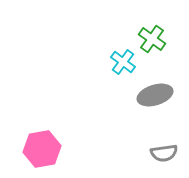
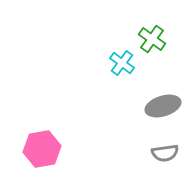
cyan cross: moved 1 px left, 1 px down
gray ellipse: moved 8 px right, 11 px down
gray semicircle: moved 1 px right
